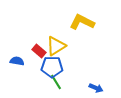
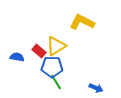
blue semicircle: moved 4 px up
